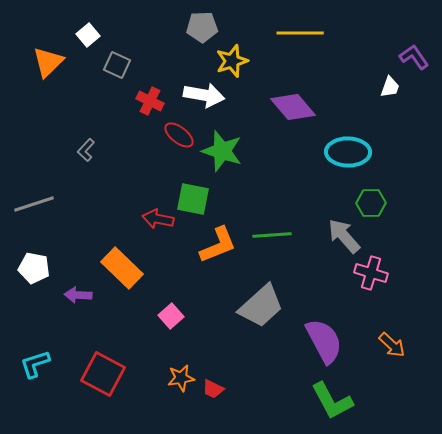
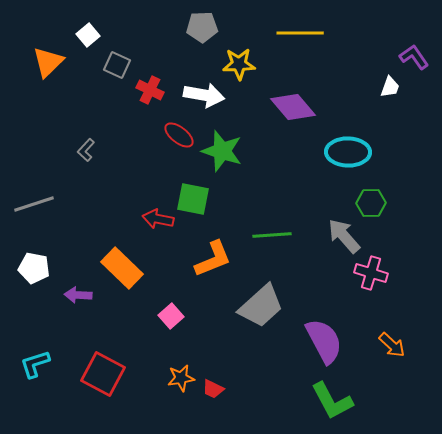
yellow star: moved 7 px right, 3 px down; rotated 16 degrees clockwise
red cross: moved 11 px up
orange L-shape: moved 5 px left, 14 px down
